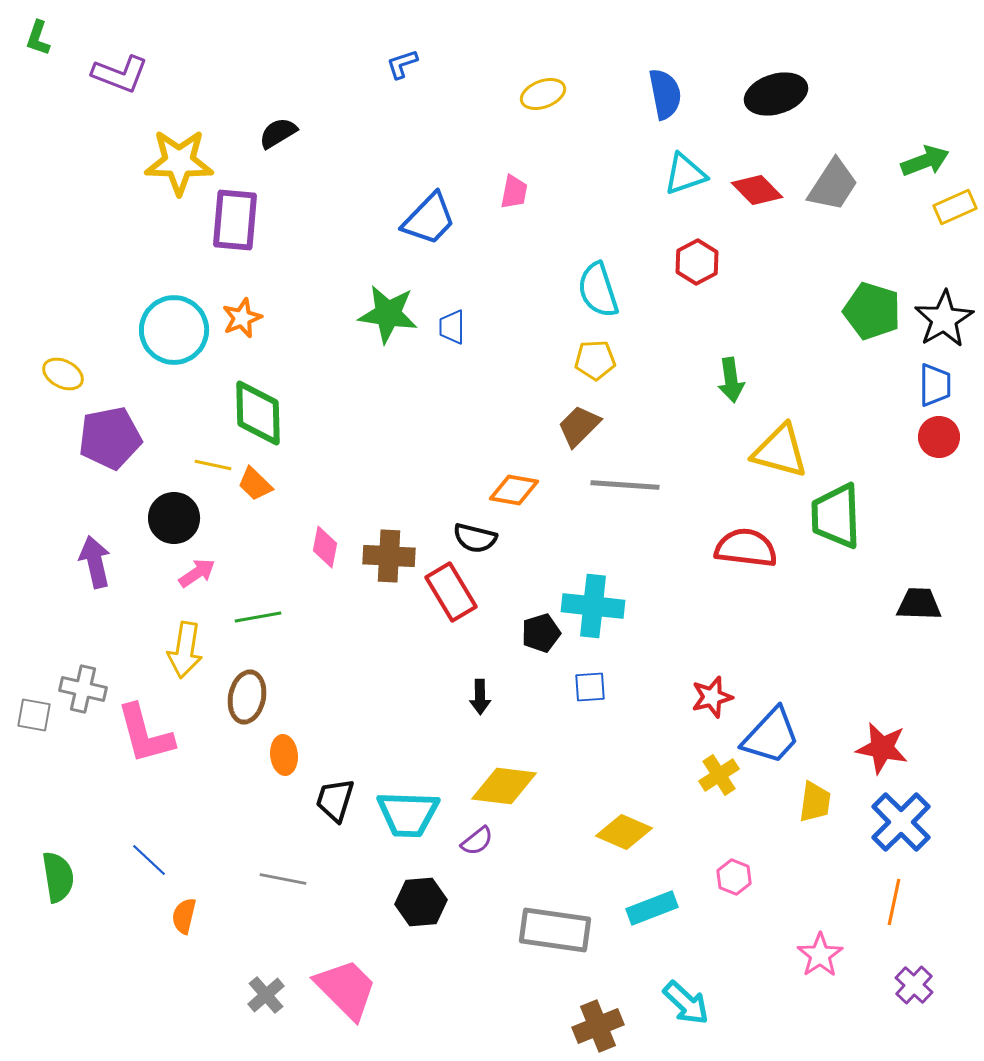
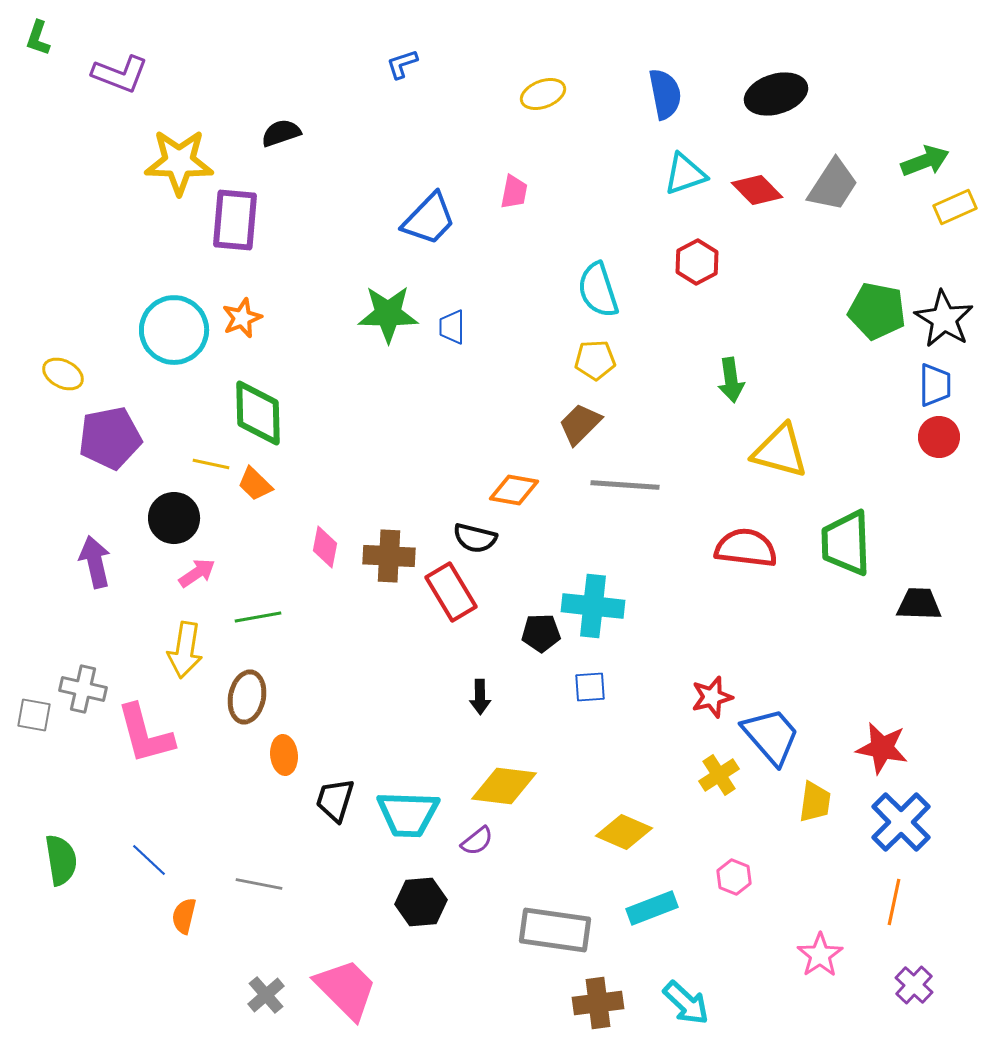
black semicircle at (278, 133): moved 3 px right; rotated 12 degrees clockwise
green pentagon at (872, 311): moved 5 px right; rotated 6 degrees counterclockwise
green star at (388, 314): rotated 8 degrees counterclockwise
black star at (944, 319): rotated 10 degrees counterclockwise
brown trapezoid at (579, 426): moved 1 px right, 2 px up
yellow line at (213, 465): moved 2 px left, 1 px up
green trapezoid at (836, 516): moved 10 px right, 27 px down
black pentagon at (541, 633): rotated 15 degrees clockwise
blue trapezoid at (771, 736): rotated 84 degrees counterclockwise
green semicircle at (58, 877): moved 3 px right, 17 px up
gray line at (283, 879): moved 24 px left, 5 px down
brown cross at (598, 1026): moved 23 px up; rotated 15 degrees clockwise
